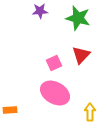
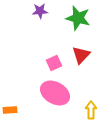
yellow arrow: moved 1 px right, 2 px up
